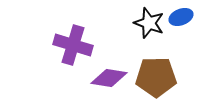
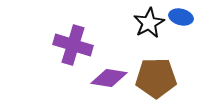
blue ellipse: rotated 35 degrees clockwise
black star: rotated 24 degrees clockwise
brown pentagon: moved 1 px down
